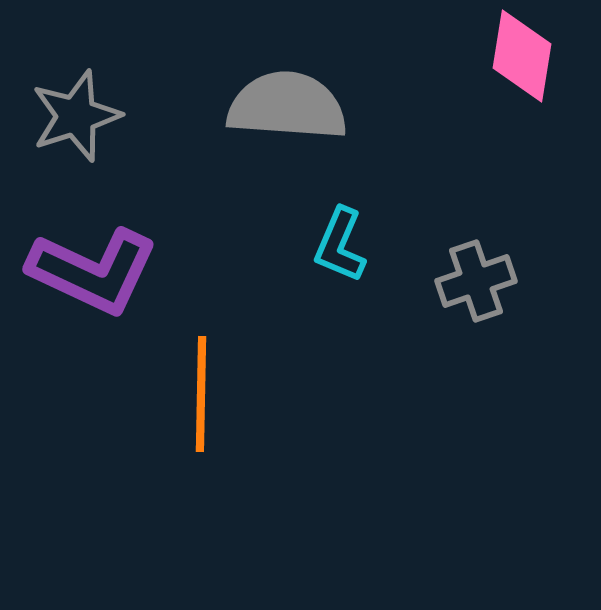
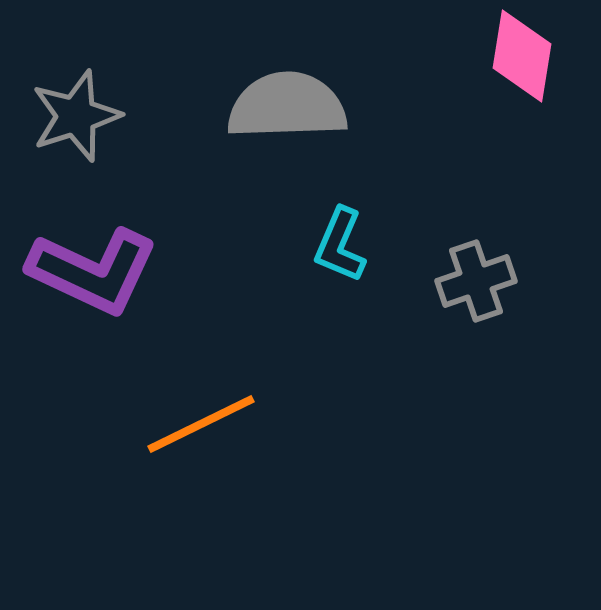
gray semicircle: rotated 6 degrees counterclockwise
orange line: moved 30 px down; rotated 63 degrees clockwise
